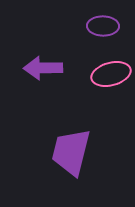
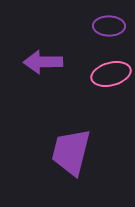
purple ellipse: moved 6 px right
purple arrow: moved 6 px up
